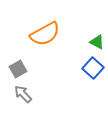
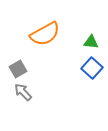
green triangle: moved 6 px left; rotated 21 degrees counterclockwise
blue square: moved 1 px left
gray arrow: moved 2 px up
